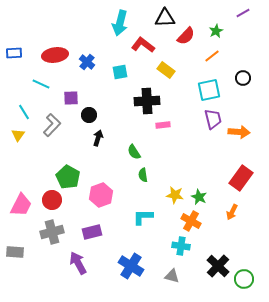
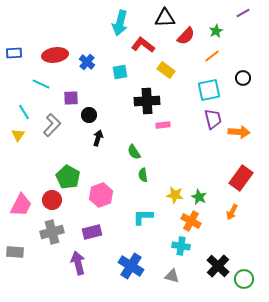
purple arrow at (78, 263): rotated 15 degrees clockwise
